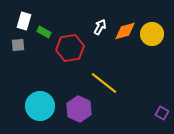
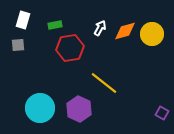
white rectangle: moved 1 px left, 1 px up
white arrow: moved 1 px down
green rectangle: moved 11 px right, 7 px up; rotated 40 degrees counterclockwise
cyan circle: moved 2 px down
